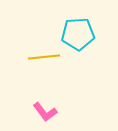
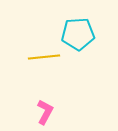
pink L-shape: rotated 115 degrees counterclockwise
